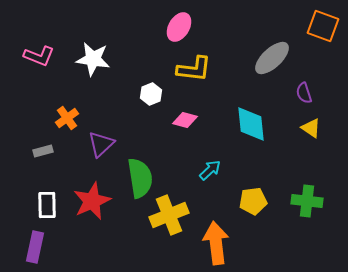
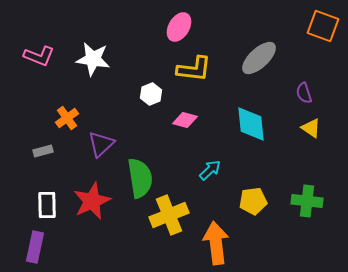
gray ellipse: moved 13 px left
